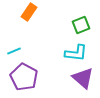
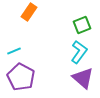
green square: moved 1 px right
cyan L-shape: moved 3 px right, 1 px up; rotated 60 degrees counterclockwise
purple pentagon: moved 3 px left
